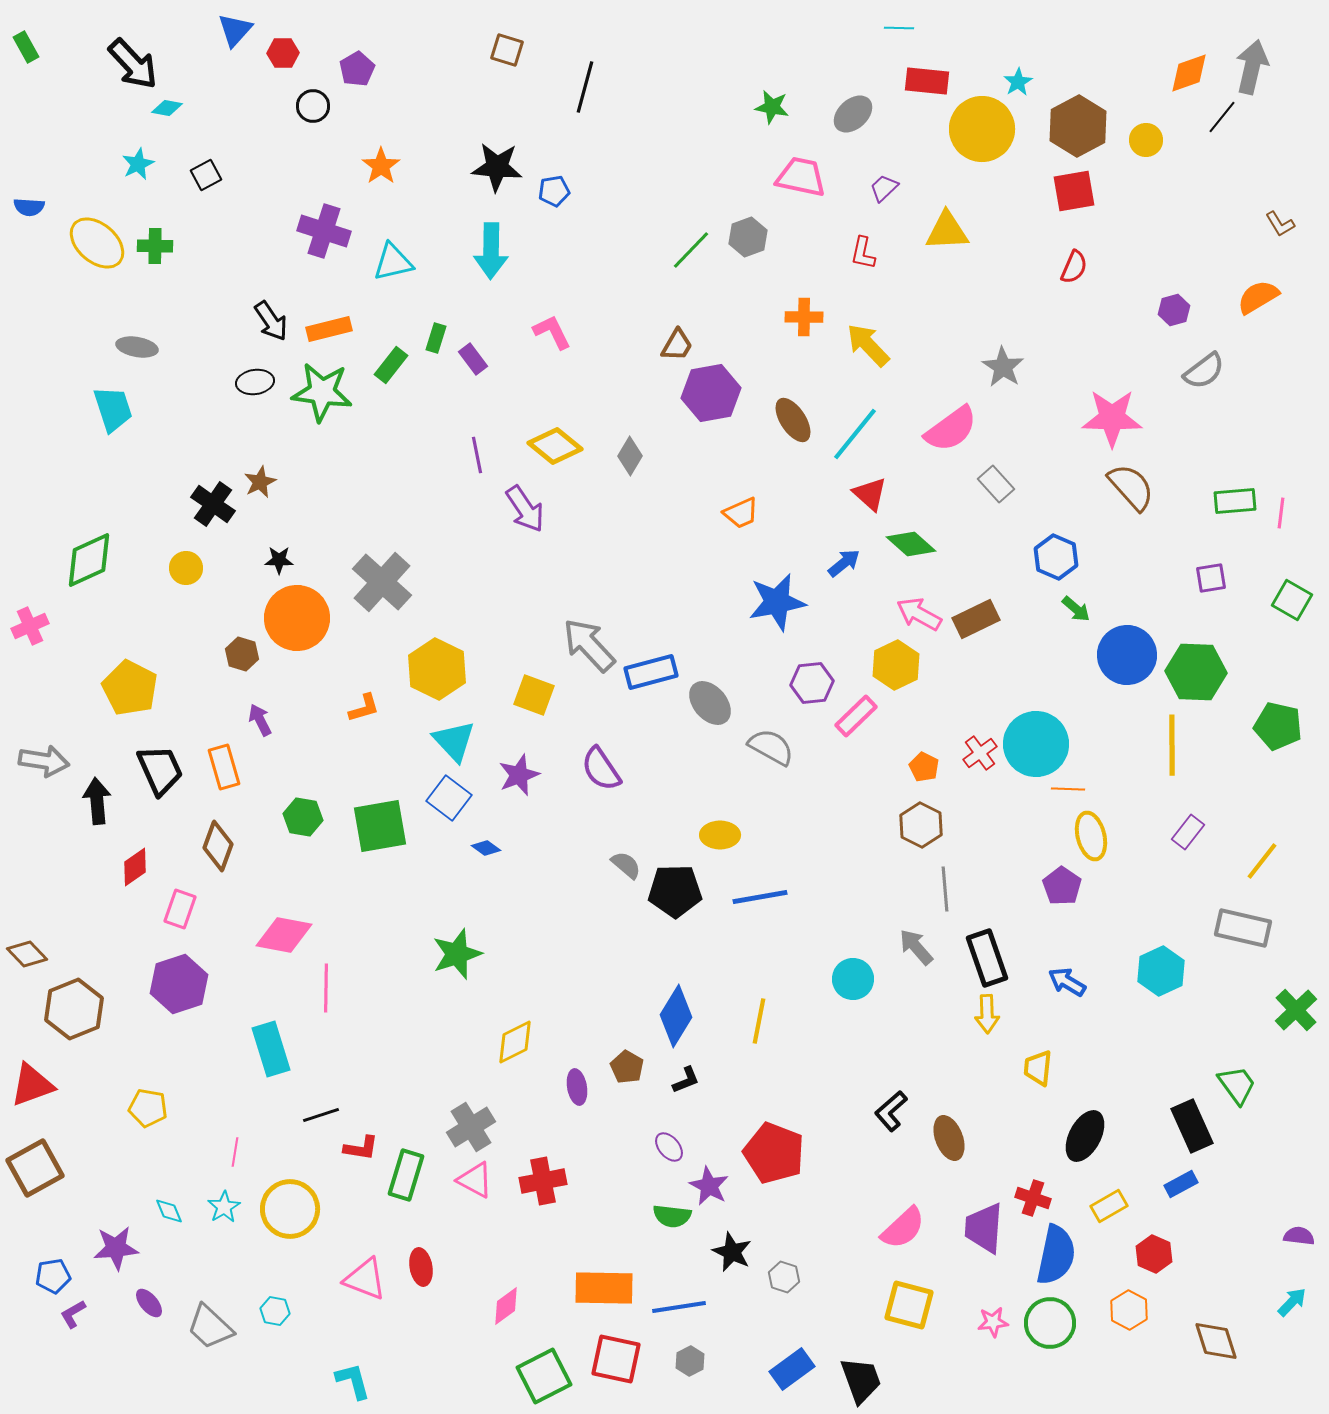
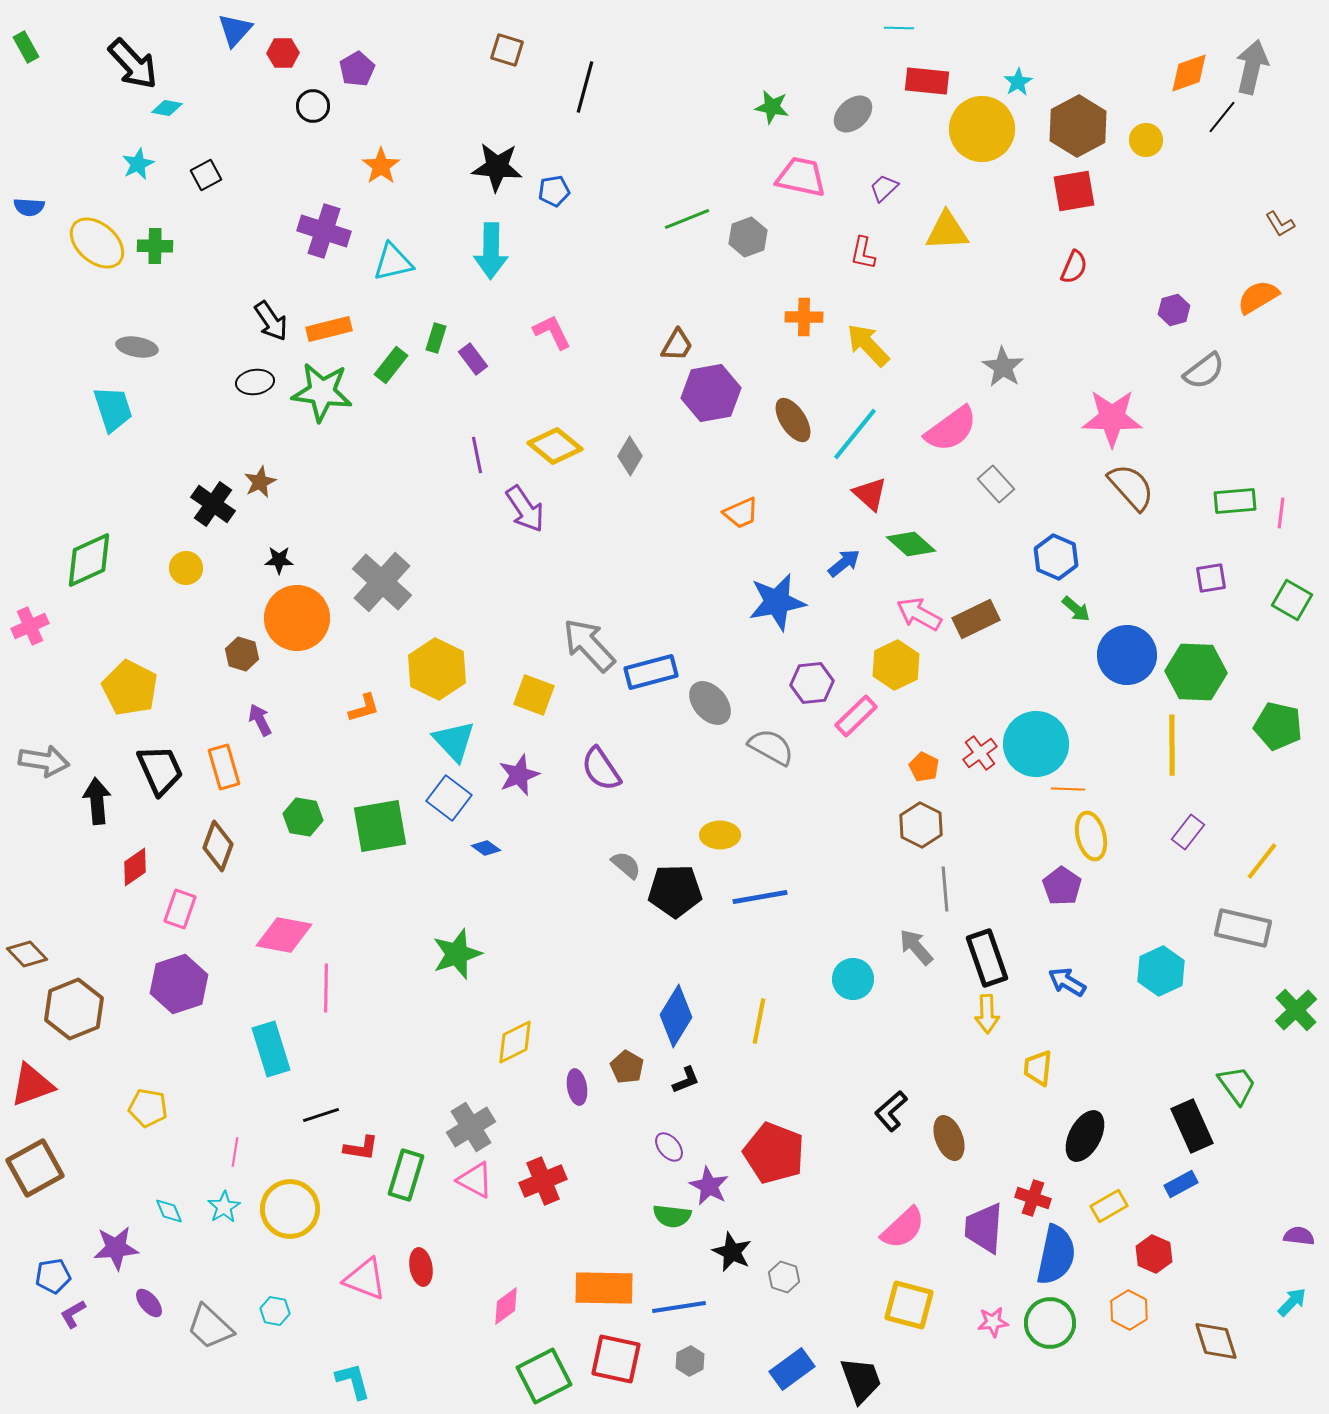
green line at (691, 250): moved 4 px left, 31 px up; rotated 24 degrees clockwise
red cross at (543, 1181): rotated 12 degrees counterclockwise
